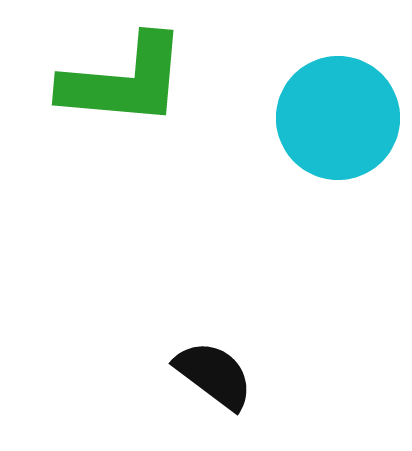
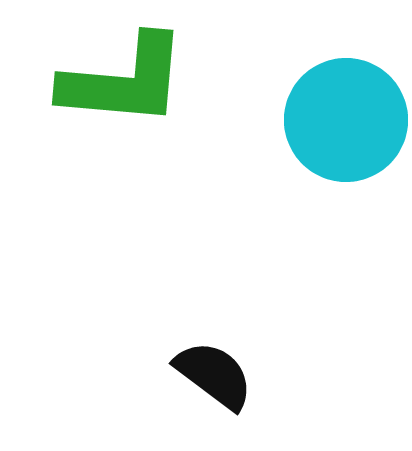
cyan circle: moved 8 px right, 2 px down
